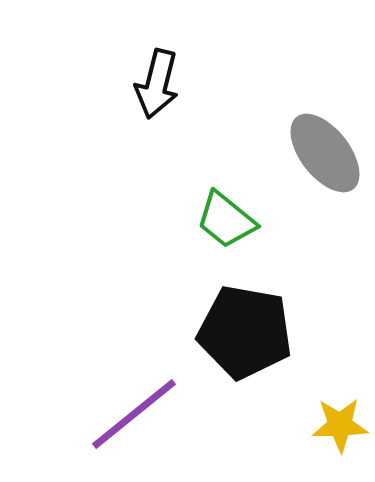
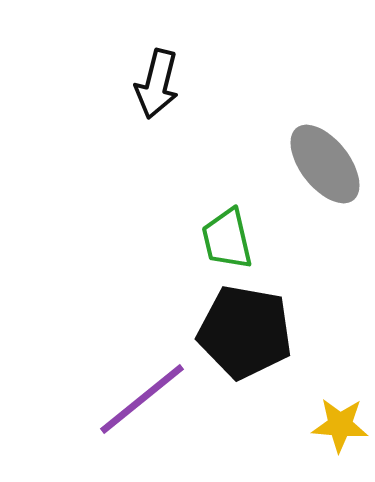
gray ellipse: moved 11 px down
green trapezoid: moved 1 px right, 19 px down; rotated 38 degrees clockwise
purple line: moved 8 px right, 15 px up
yellow star: rotated 6 degrees clockwise
